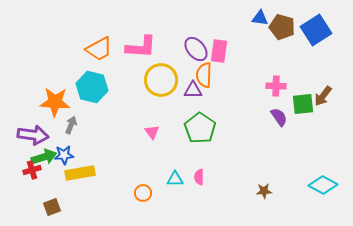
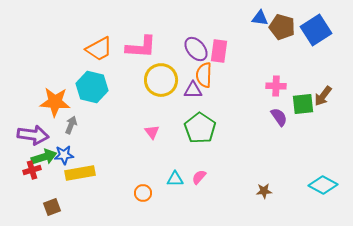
pink semicircle: rotated 42 degrees clockwise
